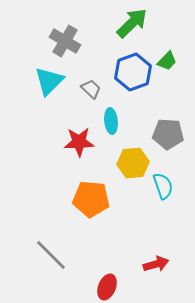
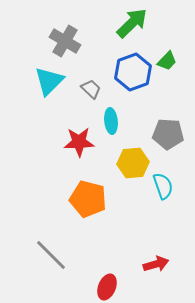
orange pentagon: moved 3 px left; rotated 9 degrees clockwise
